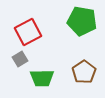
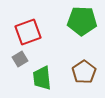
green pentagon: rotated 8 degrees counterclockwise
red square: rotated 8 degrees clockwise
green trapezoid: rotated 85 degrees clockwise
